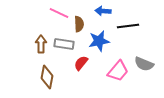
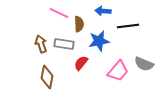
brown arrow: rotated 18 degrees counterclockwise
